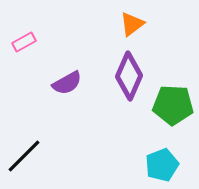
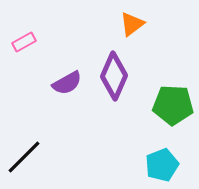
purple diamond: moved 15 px left
black line: moved 1 px down
